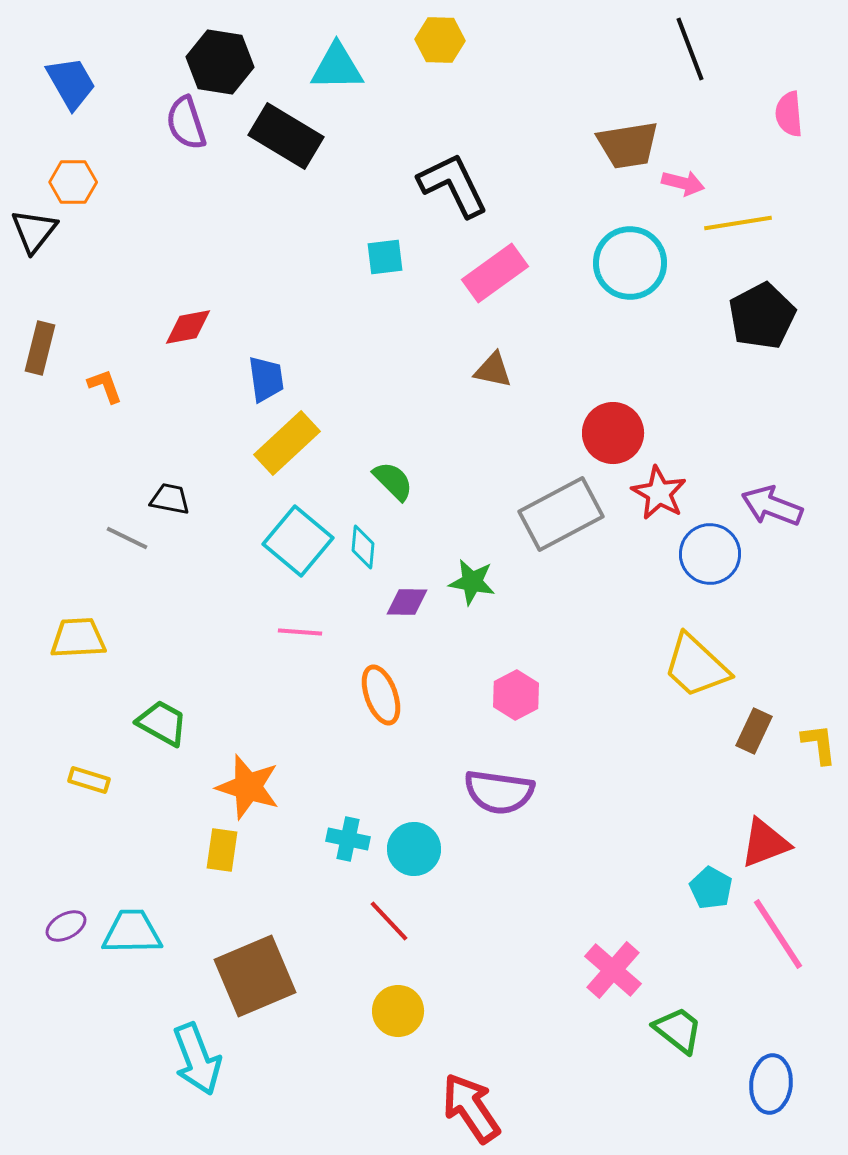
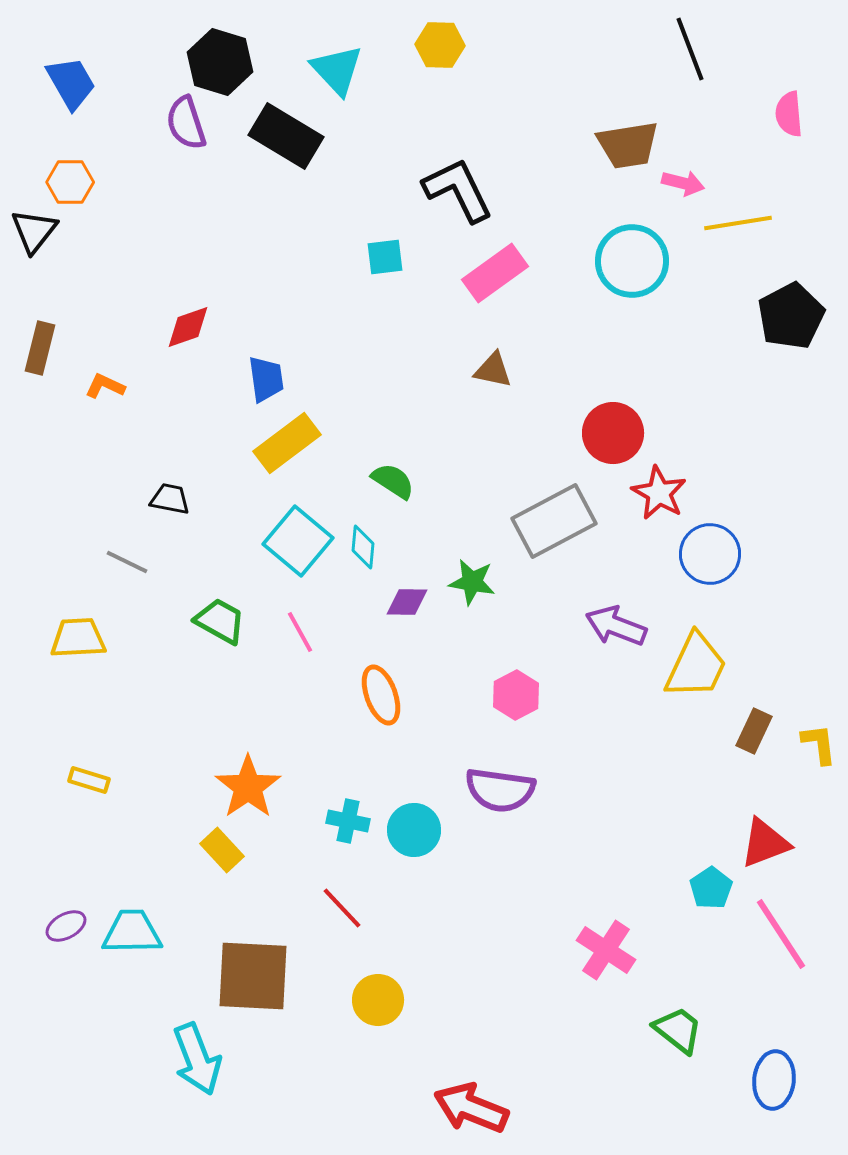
yellow hexagon at (440, 40): moved 5 px down
black hexagon at (220, 62): rotated 8 degrees clockwise
cyan triangle at (337, 67): moved 3 px down; rotated 48 degrees clockwise
orange hexagon at (73, 182): moved 3 px left
black L-shape at (453, 185): moved 5 px right, 5 px down
cyan circle at (630, 263): moved 2 px right, 2 px up
black pentagon at (762, 316): moved 29 px right
red diamond at (188, 327): rotated 9 degrees counterclockwise
orange L-shape at (105, 386): rotated 45 degrees counterclockwise
yellow rectangle at (287, 443): rotated 6 degrees clockwise
green semicircle at (393, 481): rotated 12 degrees counterclockwise
purple arrow at (772, 506): moved 156 px left, 120 px down
gray rectangle at (561, 514): moved 7 px left, 7 px down
gray line at (127, 538): moved 24 px down
pink line at (300, 632): rotated 57 degrees clockwise
yellow trapezoid at (696, 666): rotated 108 degrees counterclockwise
green trapezoid at (162, 723): moved 58 px right, 102 px up
orange star at (248, 787): rotated 20 degrees clockwise
purple semicircle at (499, 792): moved 1 px right, 2 px up
cyan cross at (348, 839): moved 18 px up
cyan circle at (414, 849): moved 19 px up
yellow rectangle at (222, 850): rotated 51 degrees counterclockwise
cyan pentagon at (711, 888): rotated 9 degrees clockwise
red line at (389, 921): moved 47 px left, 13 px up
pink line at (778, 934): moved 3 px right
pink cross at (613, 970): moved 7 px left, 20 px up; rotated 8 degrees counterclockwise
brown square at (255, 976): moved 2 px left; rotated 26 degrees clockwise
yellow circle at (398, 1011): moved 20 px left, 11 px up
blue ellipse at (771, 1084): moved 3 px right, 4 px up
red arrow at (471, 1108): rotated 34 degrees counterclockwise
